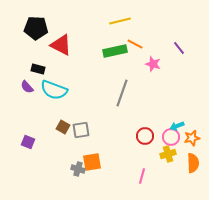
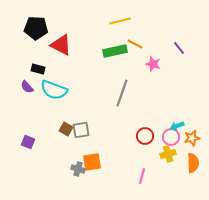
brown square: moved 3 px right, 2 px down
